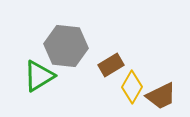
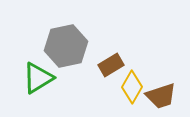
gray hexagon: rotated 18 degrees counterclockwise
green triangle: moved 1 px left, 2 px down
brown trapezoid: rotated 8 degrees clockwise
